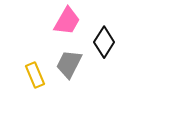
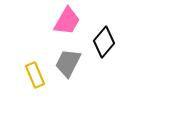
black diamond: rotated 8 degrees clockwise
gray trapezoid: moved 1 px left, 1 px up
